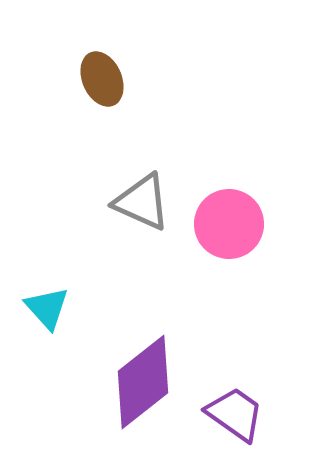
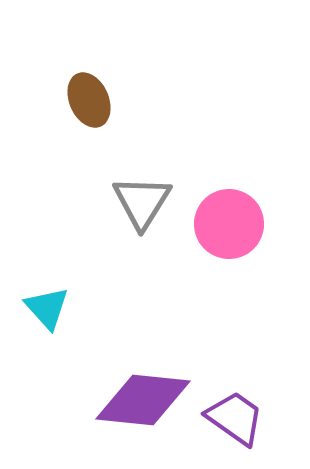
brown ellipse: moved 13 px left, 21 px down
gray triangle: rotated 38 degrees clockwise
purple diamond: moved 18 px down; rotated 44 degrees clockwise
purple trapezoid: moved 4 px down
